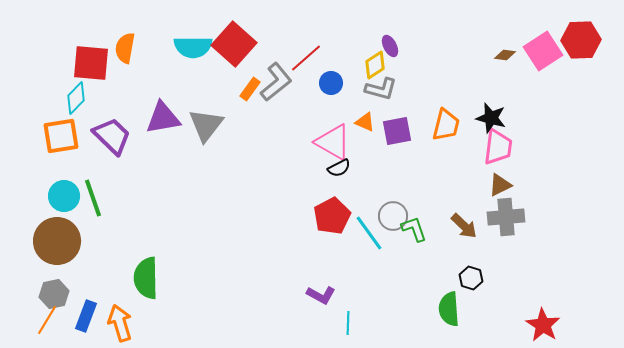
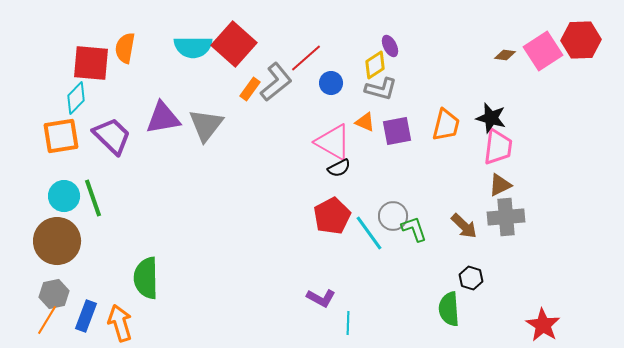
purple L-shape at (321, 295): moved 3 px down
